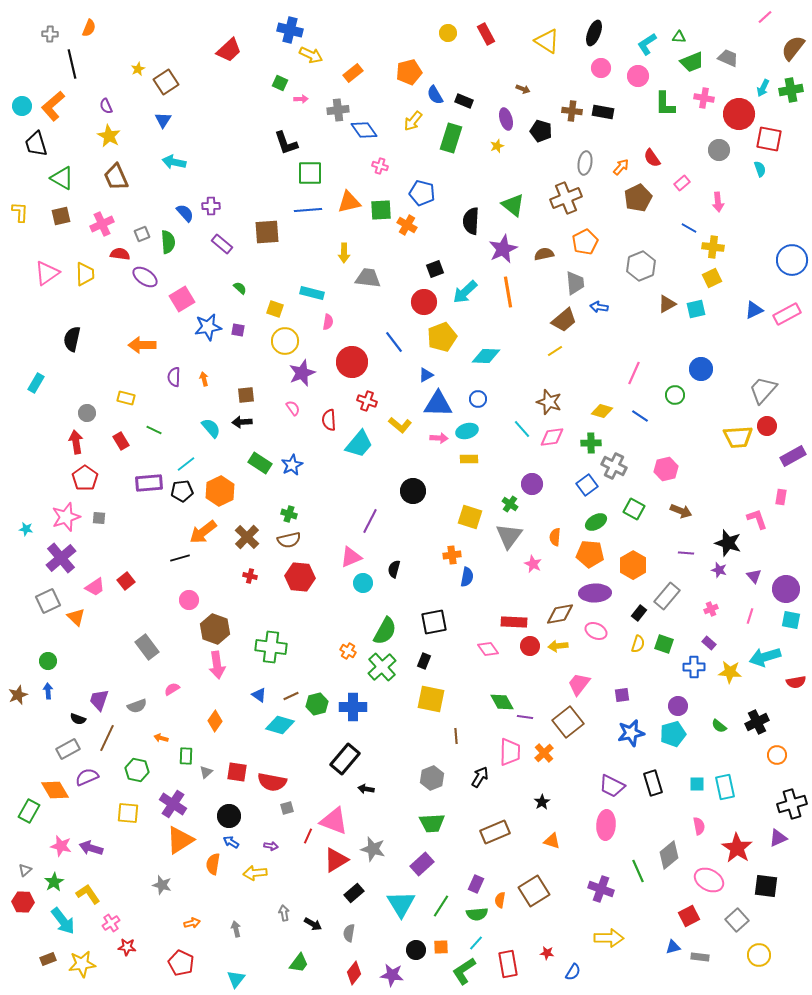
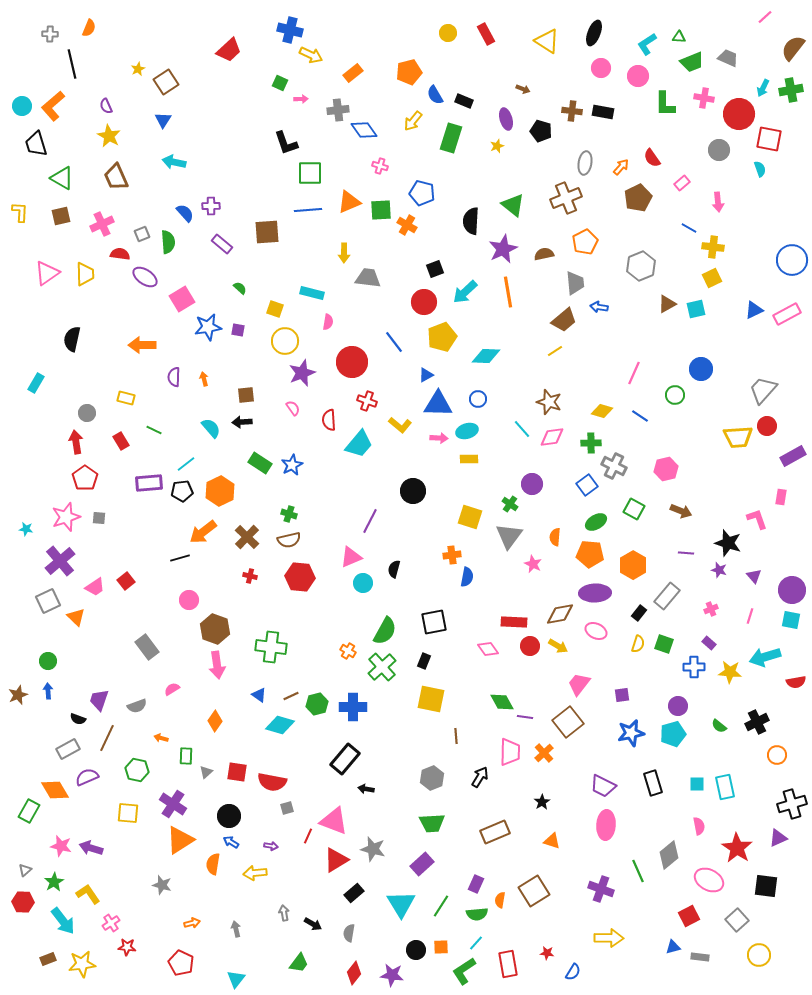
orange triangle at (349, 202): rotated 10 degrees counterclockwise
purple cross at (61, 558): moved 1 px left, 3 px down
purple circle at (786, 589): moved 6 px right, 1 px down
yellow arrow at (558, 646): rotated 144 degrees counterclockwise
purple trapezoid at (612, 786): moved 9 px left
